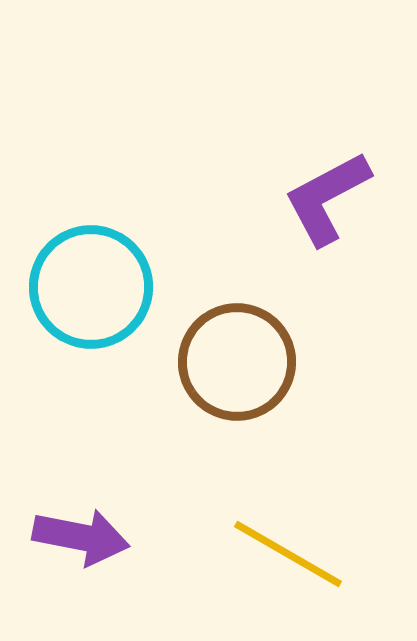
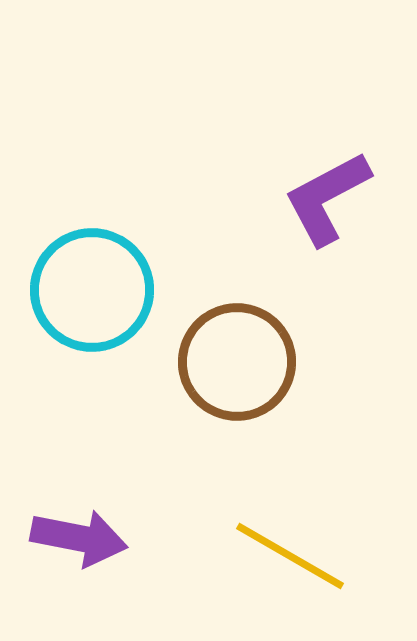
cyan circle: moved 1 px right, 3 px down
purple arrow: moved 2 px left, 1 px down
yellow line: moved 2 px right, 2 px down
